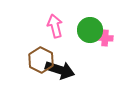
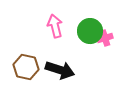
green circle: moved 1 px down
pink cross: rotated 21 degrees counterclockwise
brown hexagon: moved 15 px left, 7 px down; rotated 15 degrees counterclockwise
